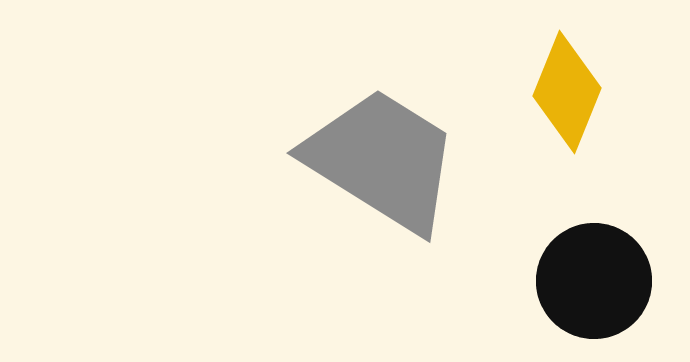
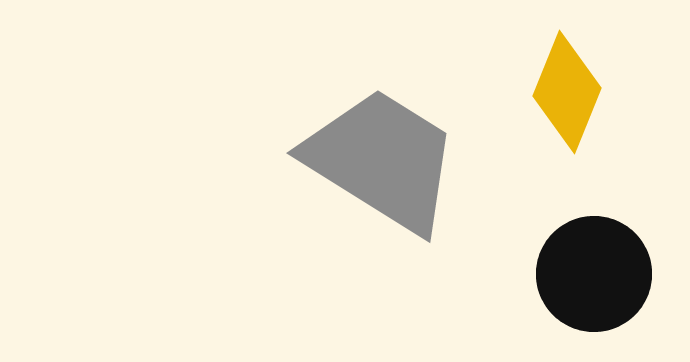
black circle: moved 7 px up
